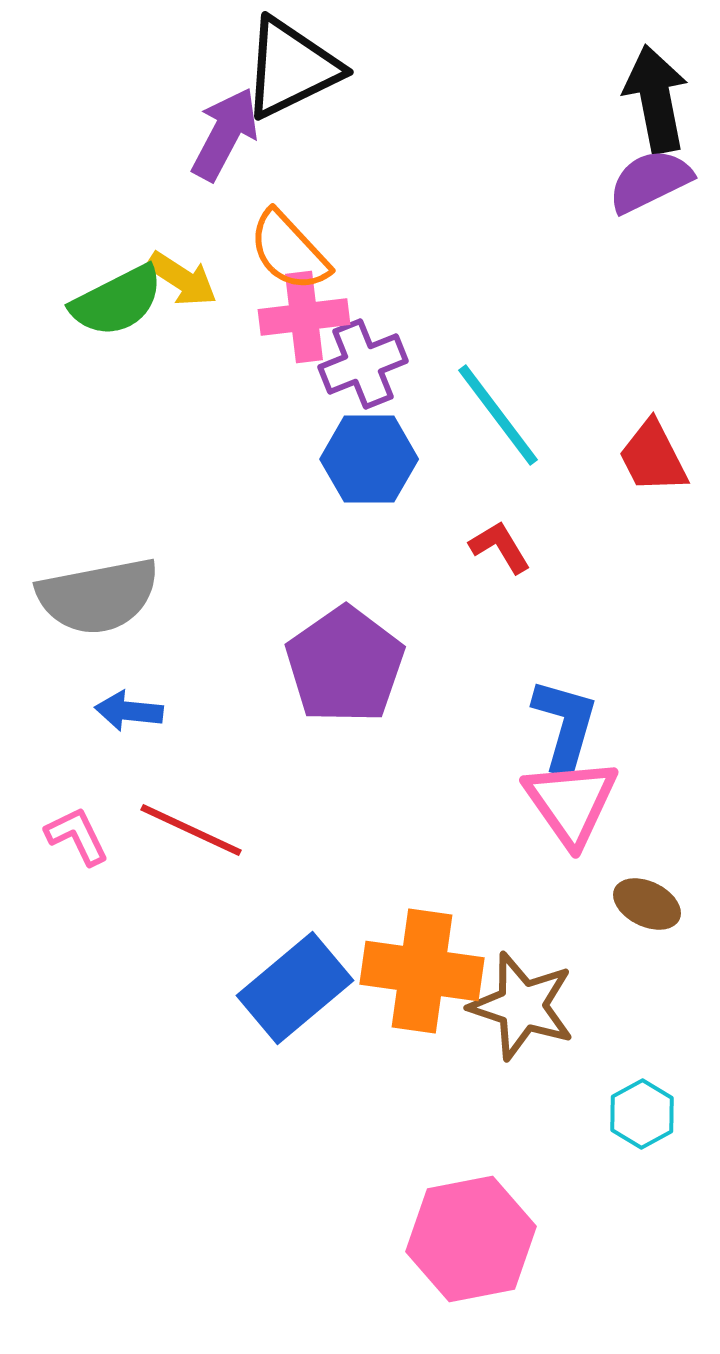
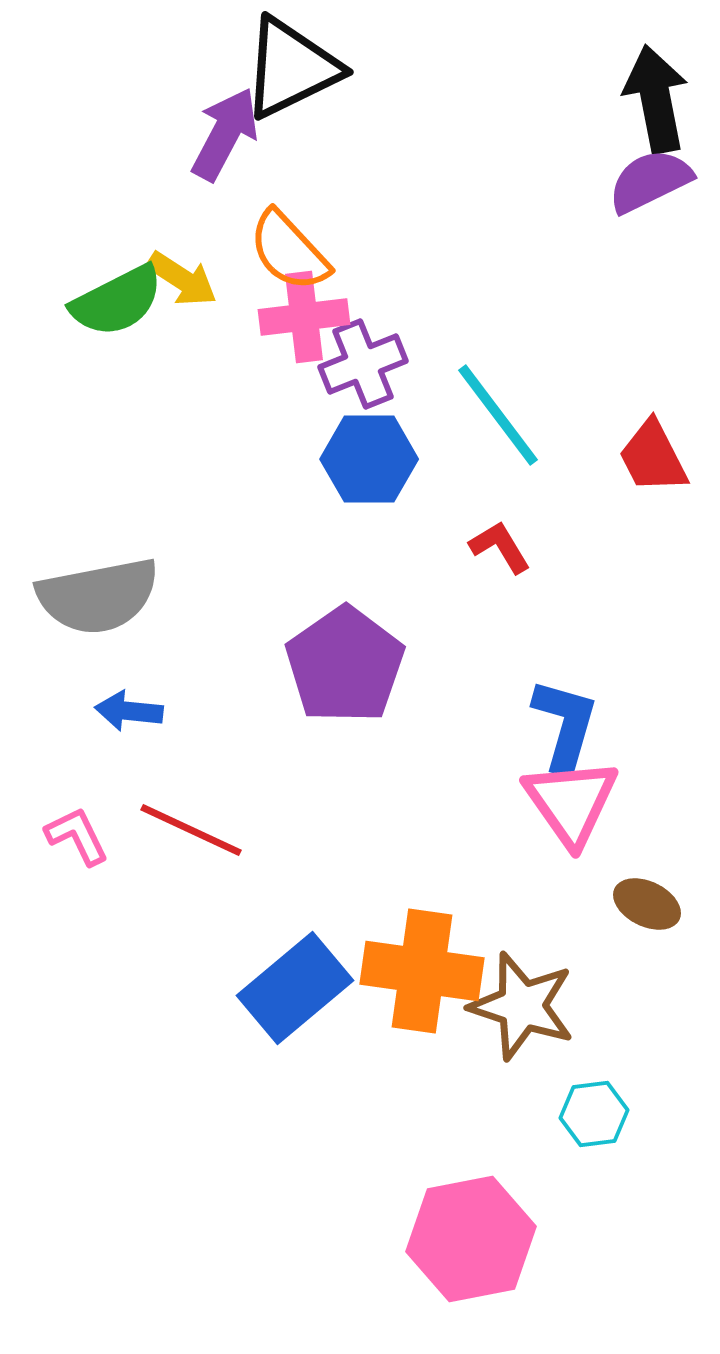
cyan hexagon: moved 48 px left; rotated 22 degrees clockwise
